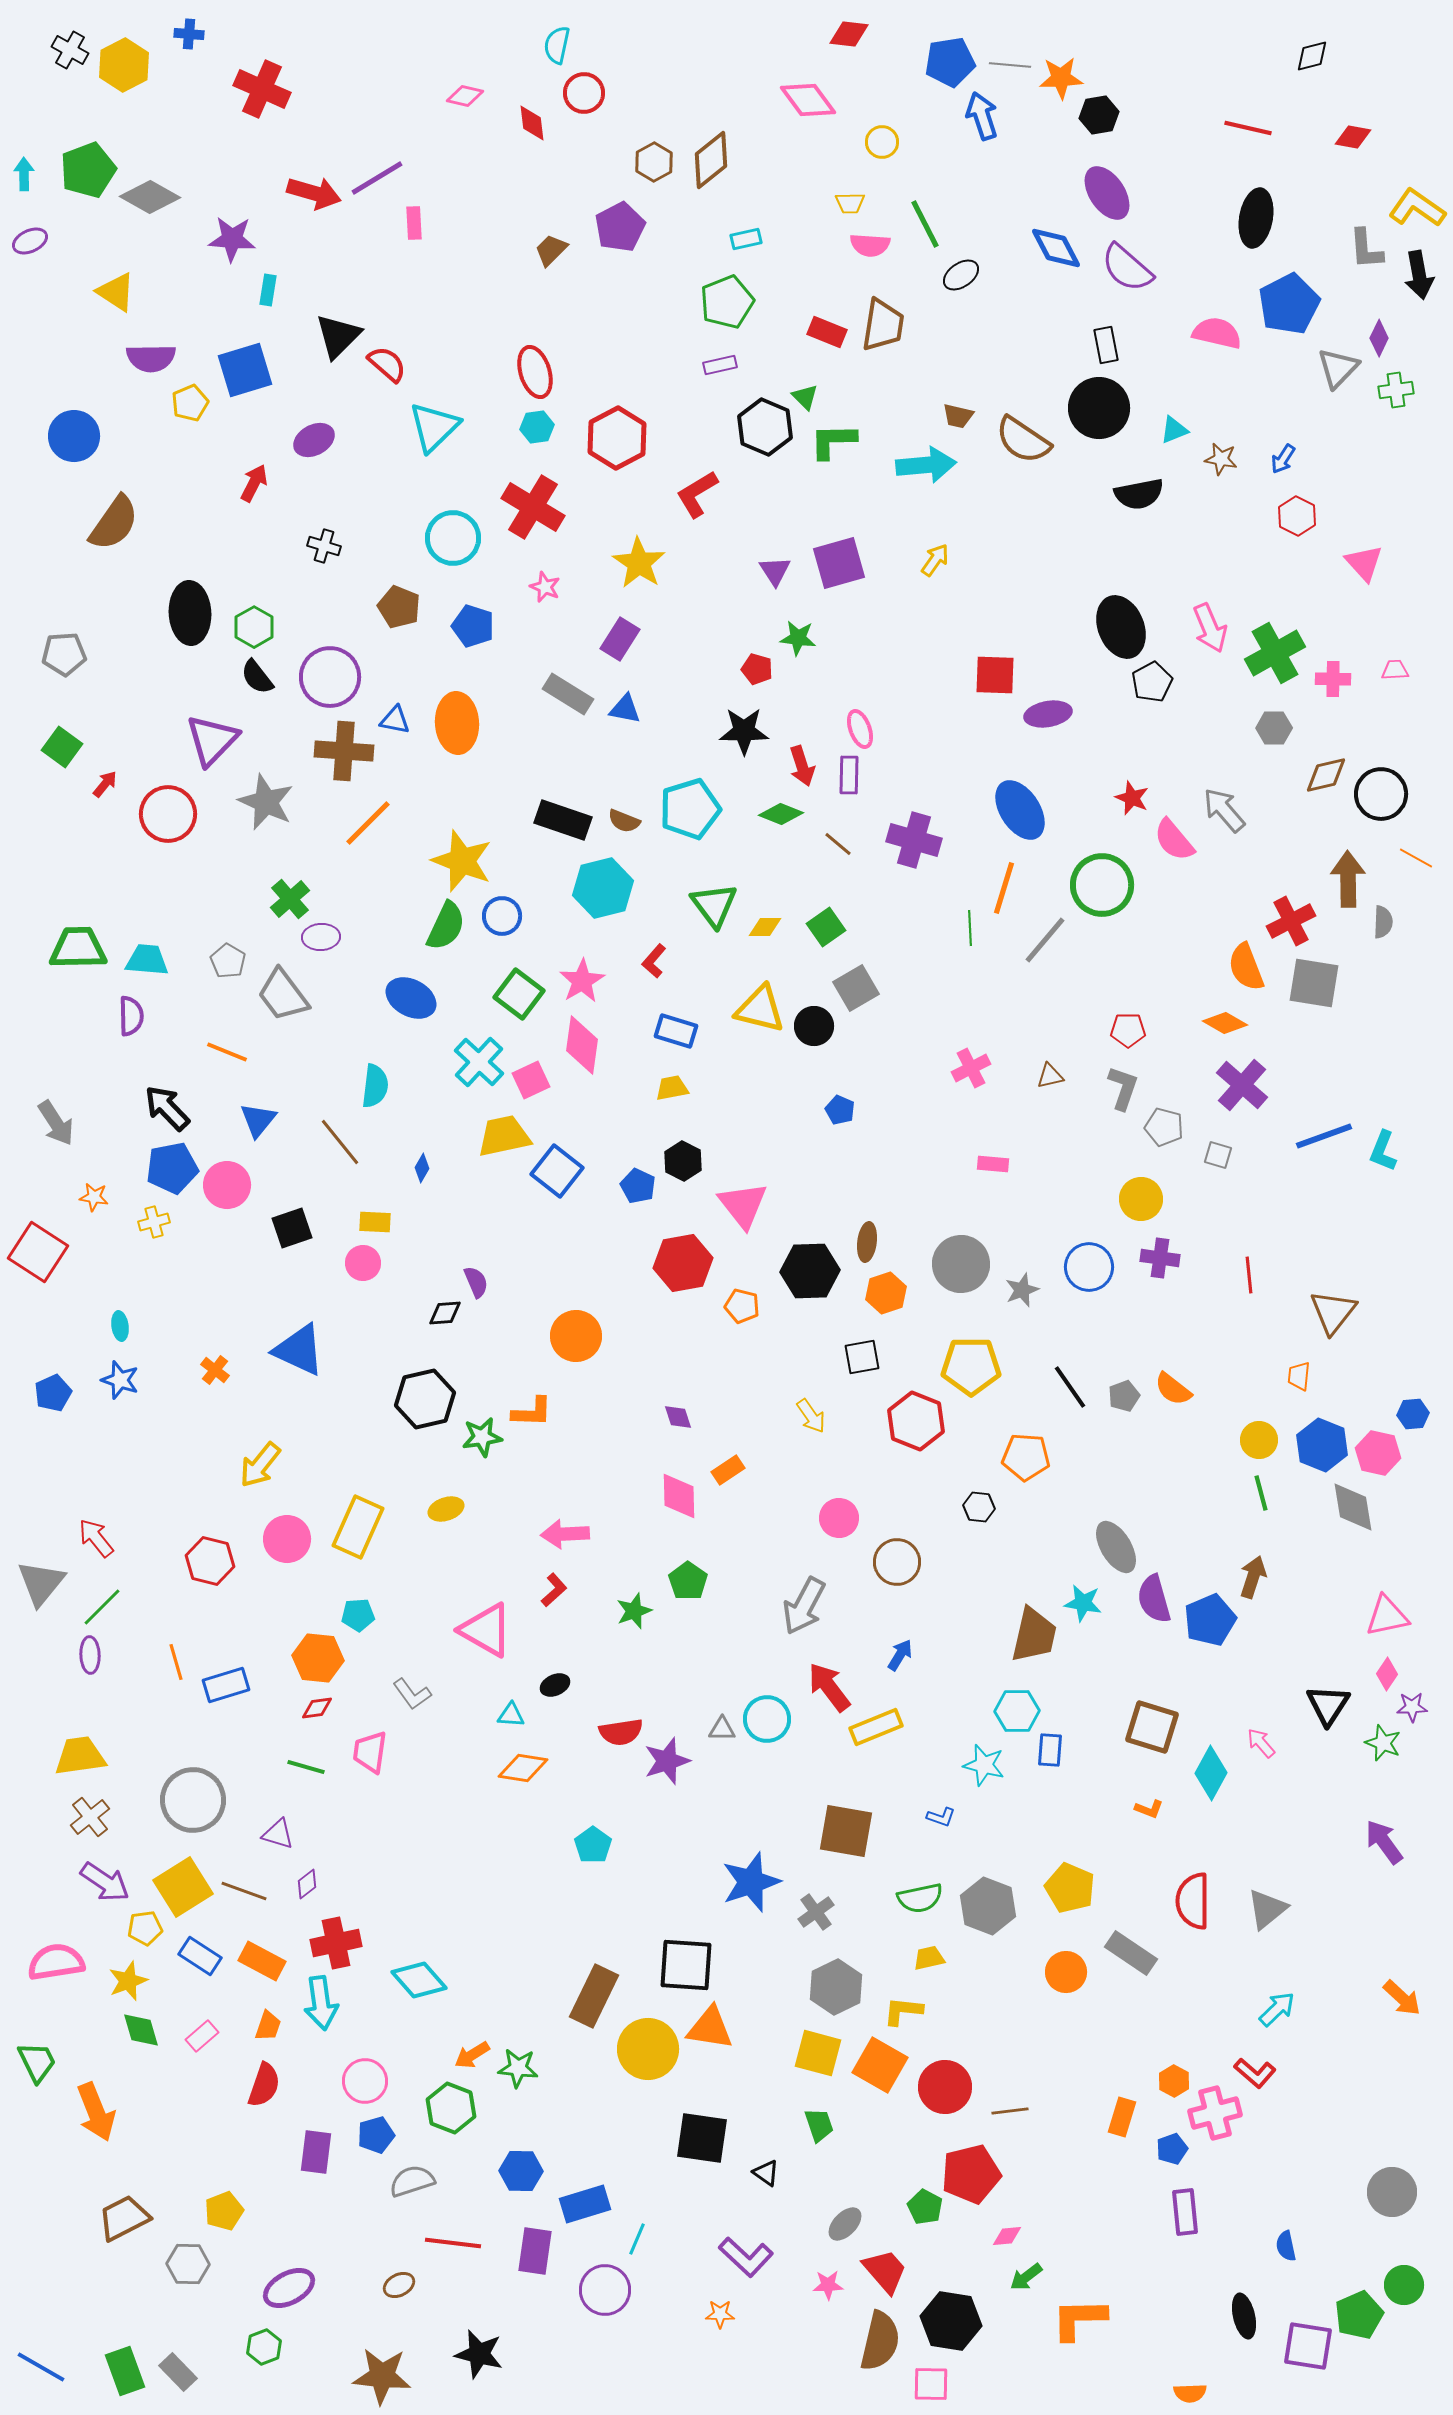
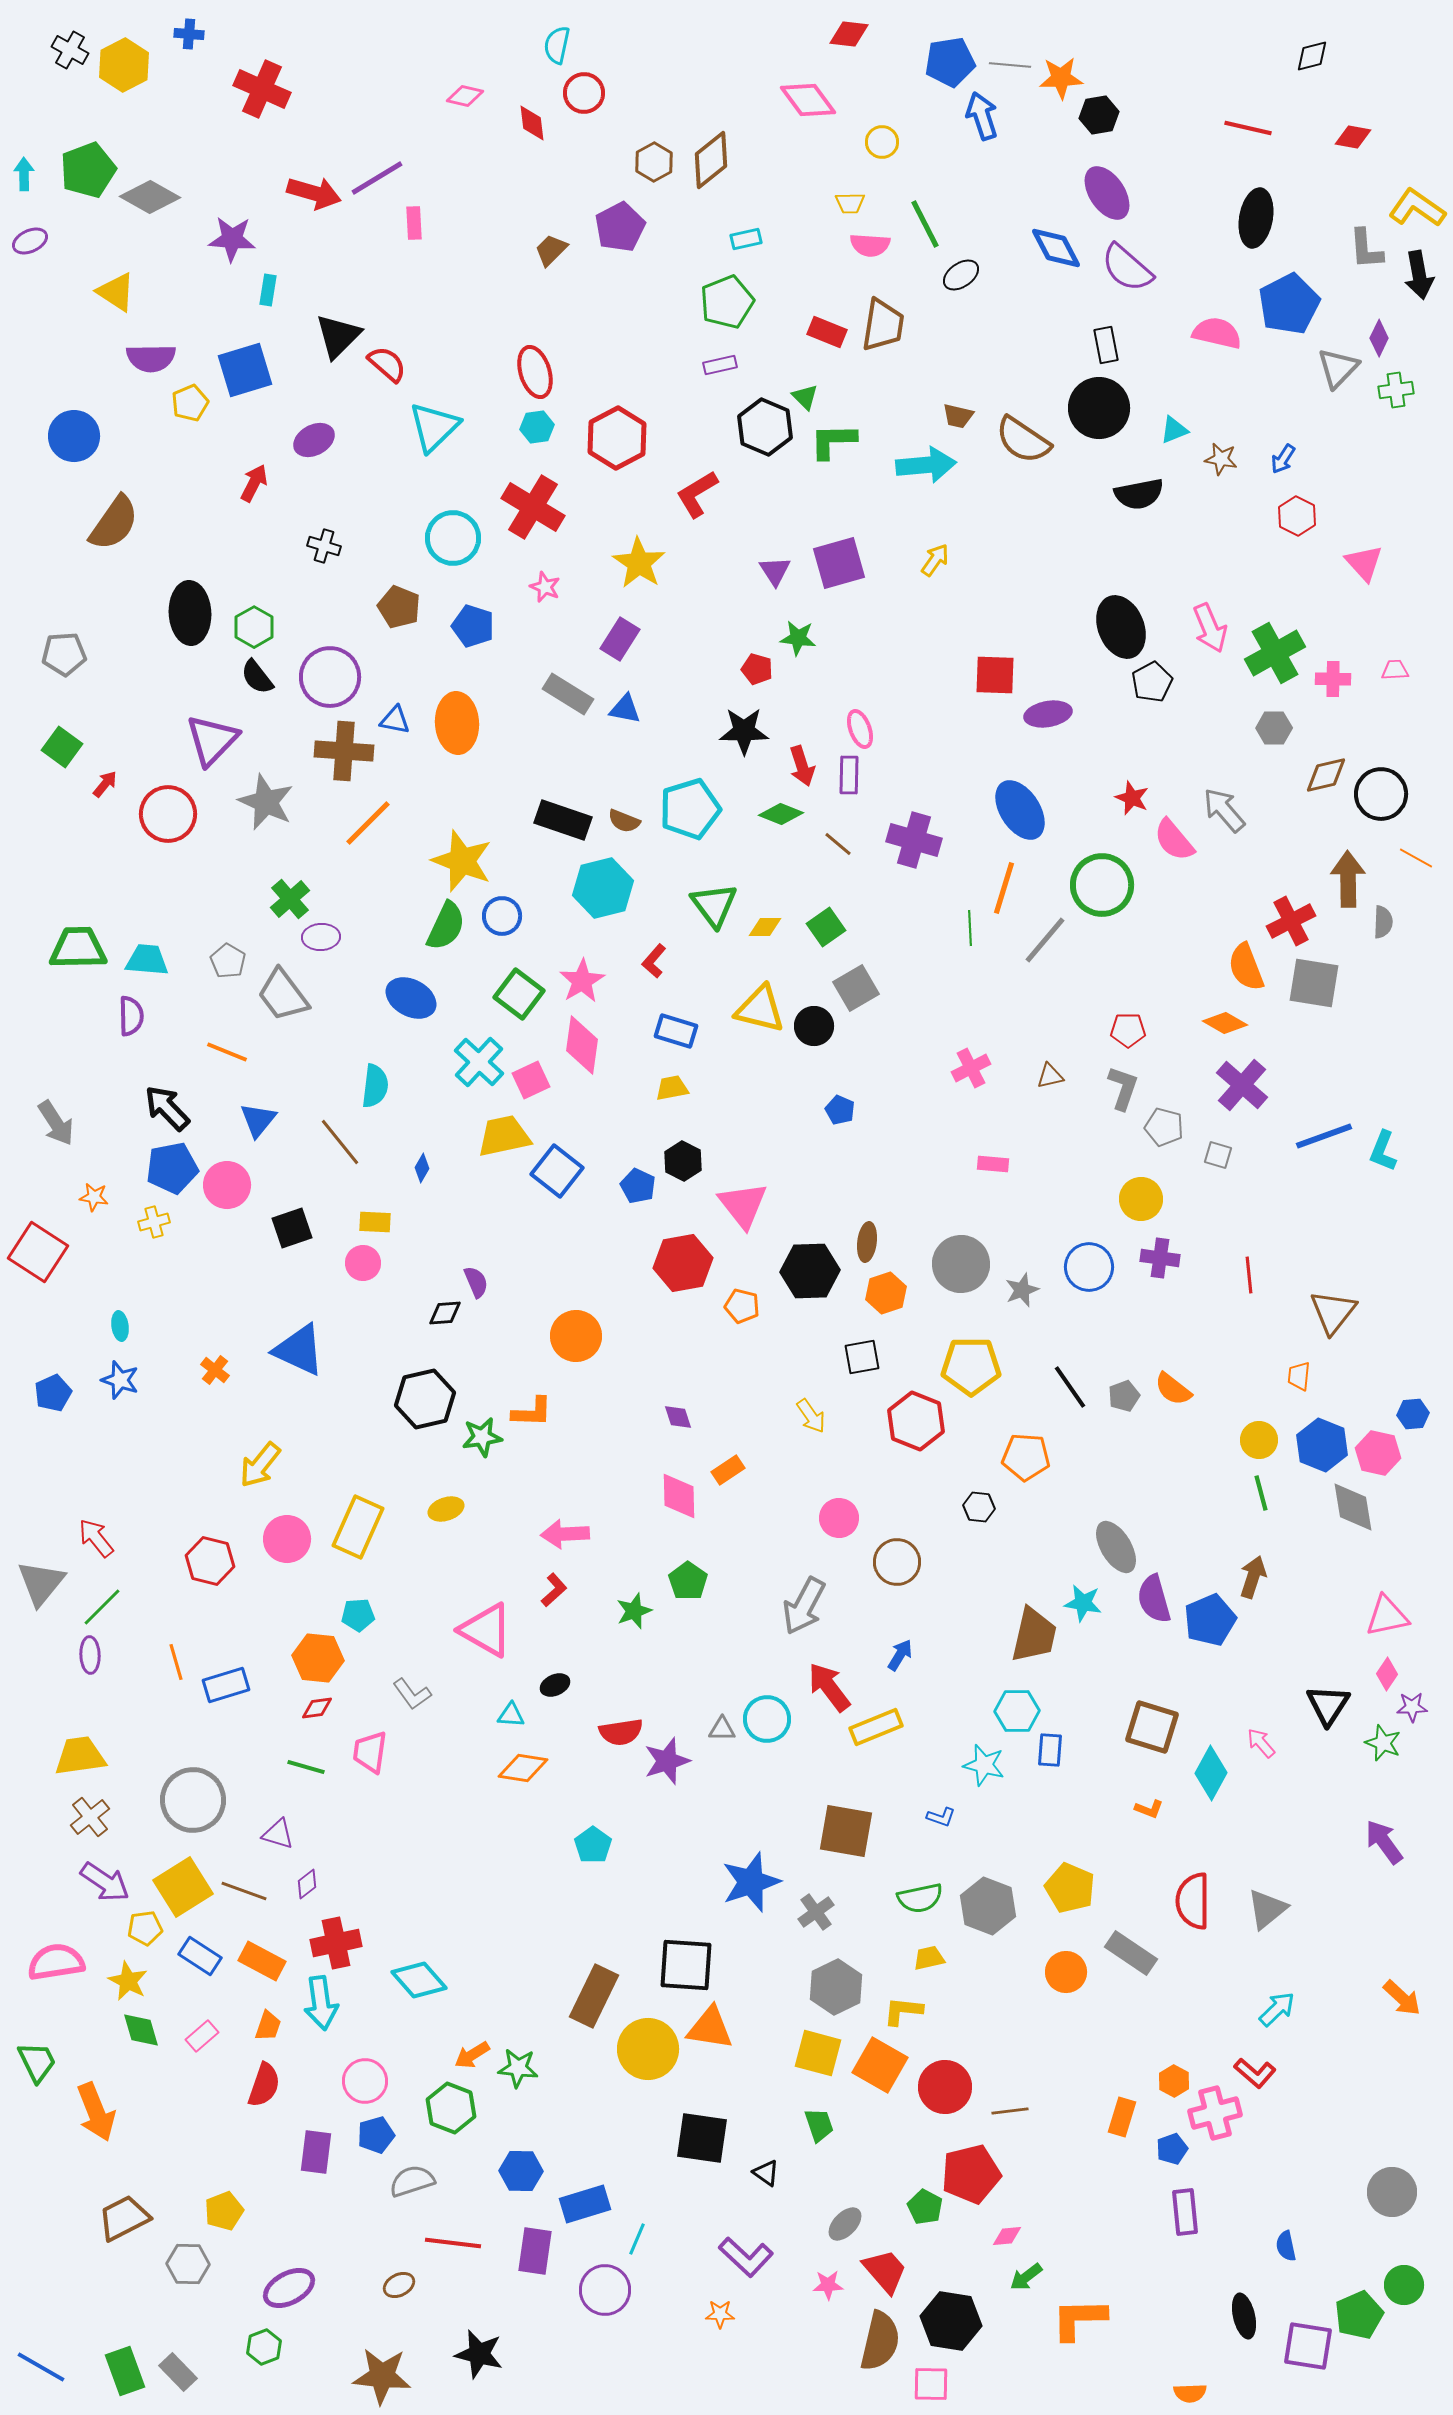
yellow star at (128, 1981): rotated 24 degrees counterclockwise
